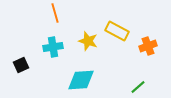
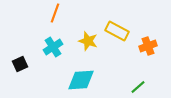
orange line: rotated 36 degrees clockwise
cyan cross: rotated 24 degrees counterclockwise
black square: moved 1 px left, 1 px up
